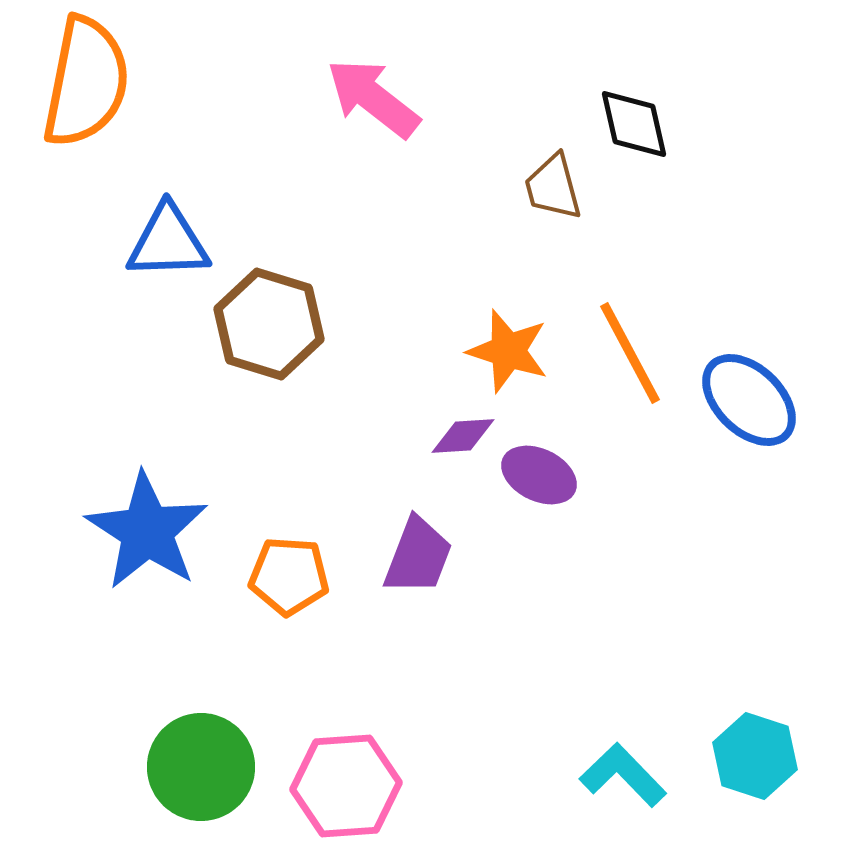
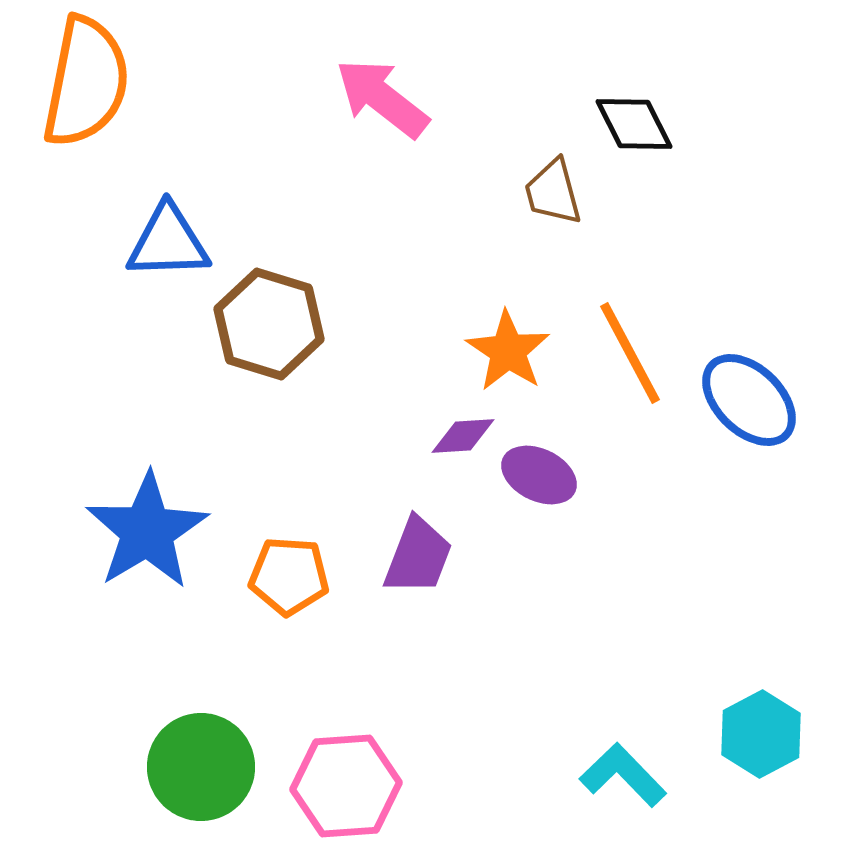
pink arrow: moved 9 px right
black diamond: rotated 14 degrees counterclockwise
brown trapezoid: moved 5 px down
orange star: rotated 16 degrees clockwise
blue star: rotated 8 degrees clockwise
cyan hexagon: moved 6 px right, 22 px up; rotated 14 degrees clockwise
